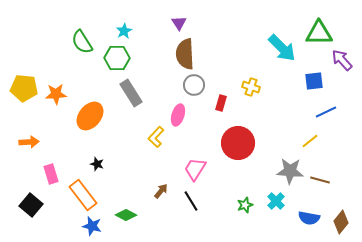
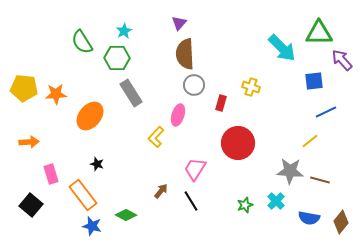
purple triangle: rotated 14 degrees clockwise
